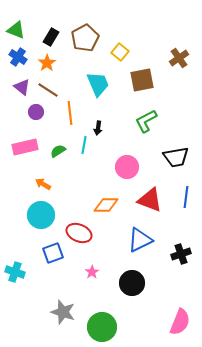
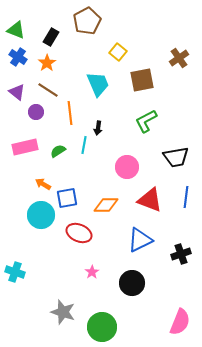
brown pentagon: moved 2 px right, 17 px up
yellow square: moved 2 px left
purple triangle: moved 5 px left, 5 px down
blue square: moved 14 px right, 55 px up; rotated 10 degrees clockwise
